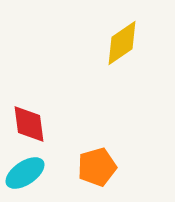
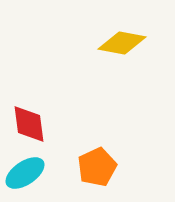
yellow diamond: rotated 45 degrees clockwise
orange pentagon: rotated 9 degrees counterclockwise
